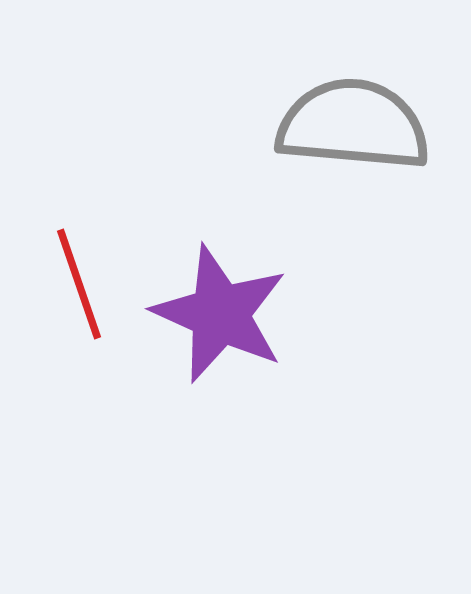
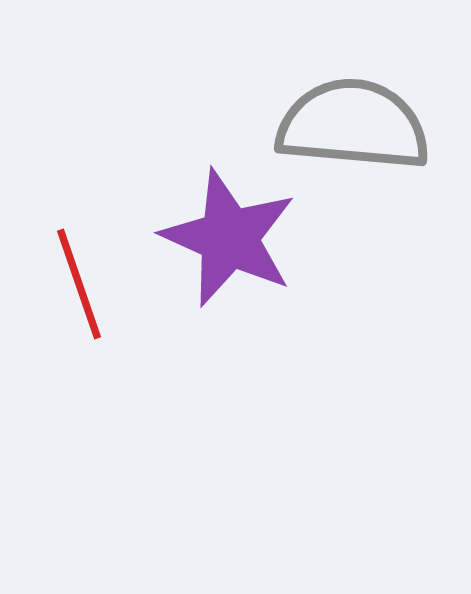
purple star: moved 9 px right, 76 px up
